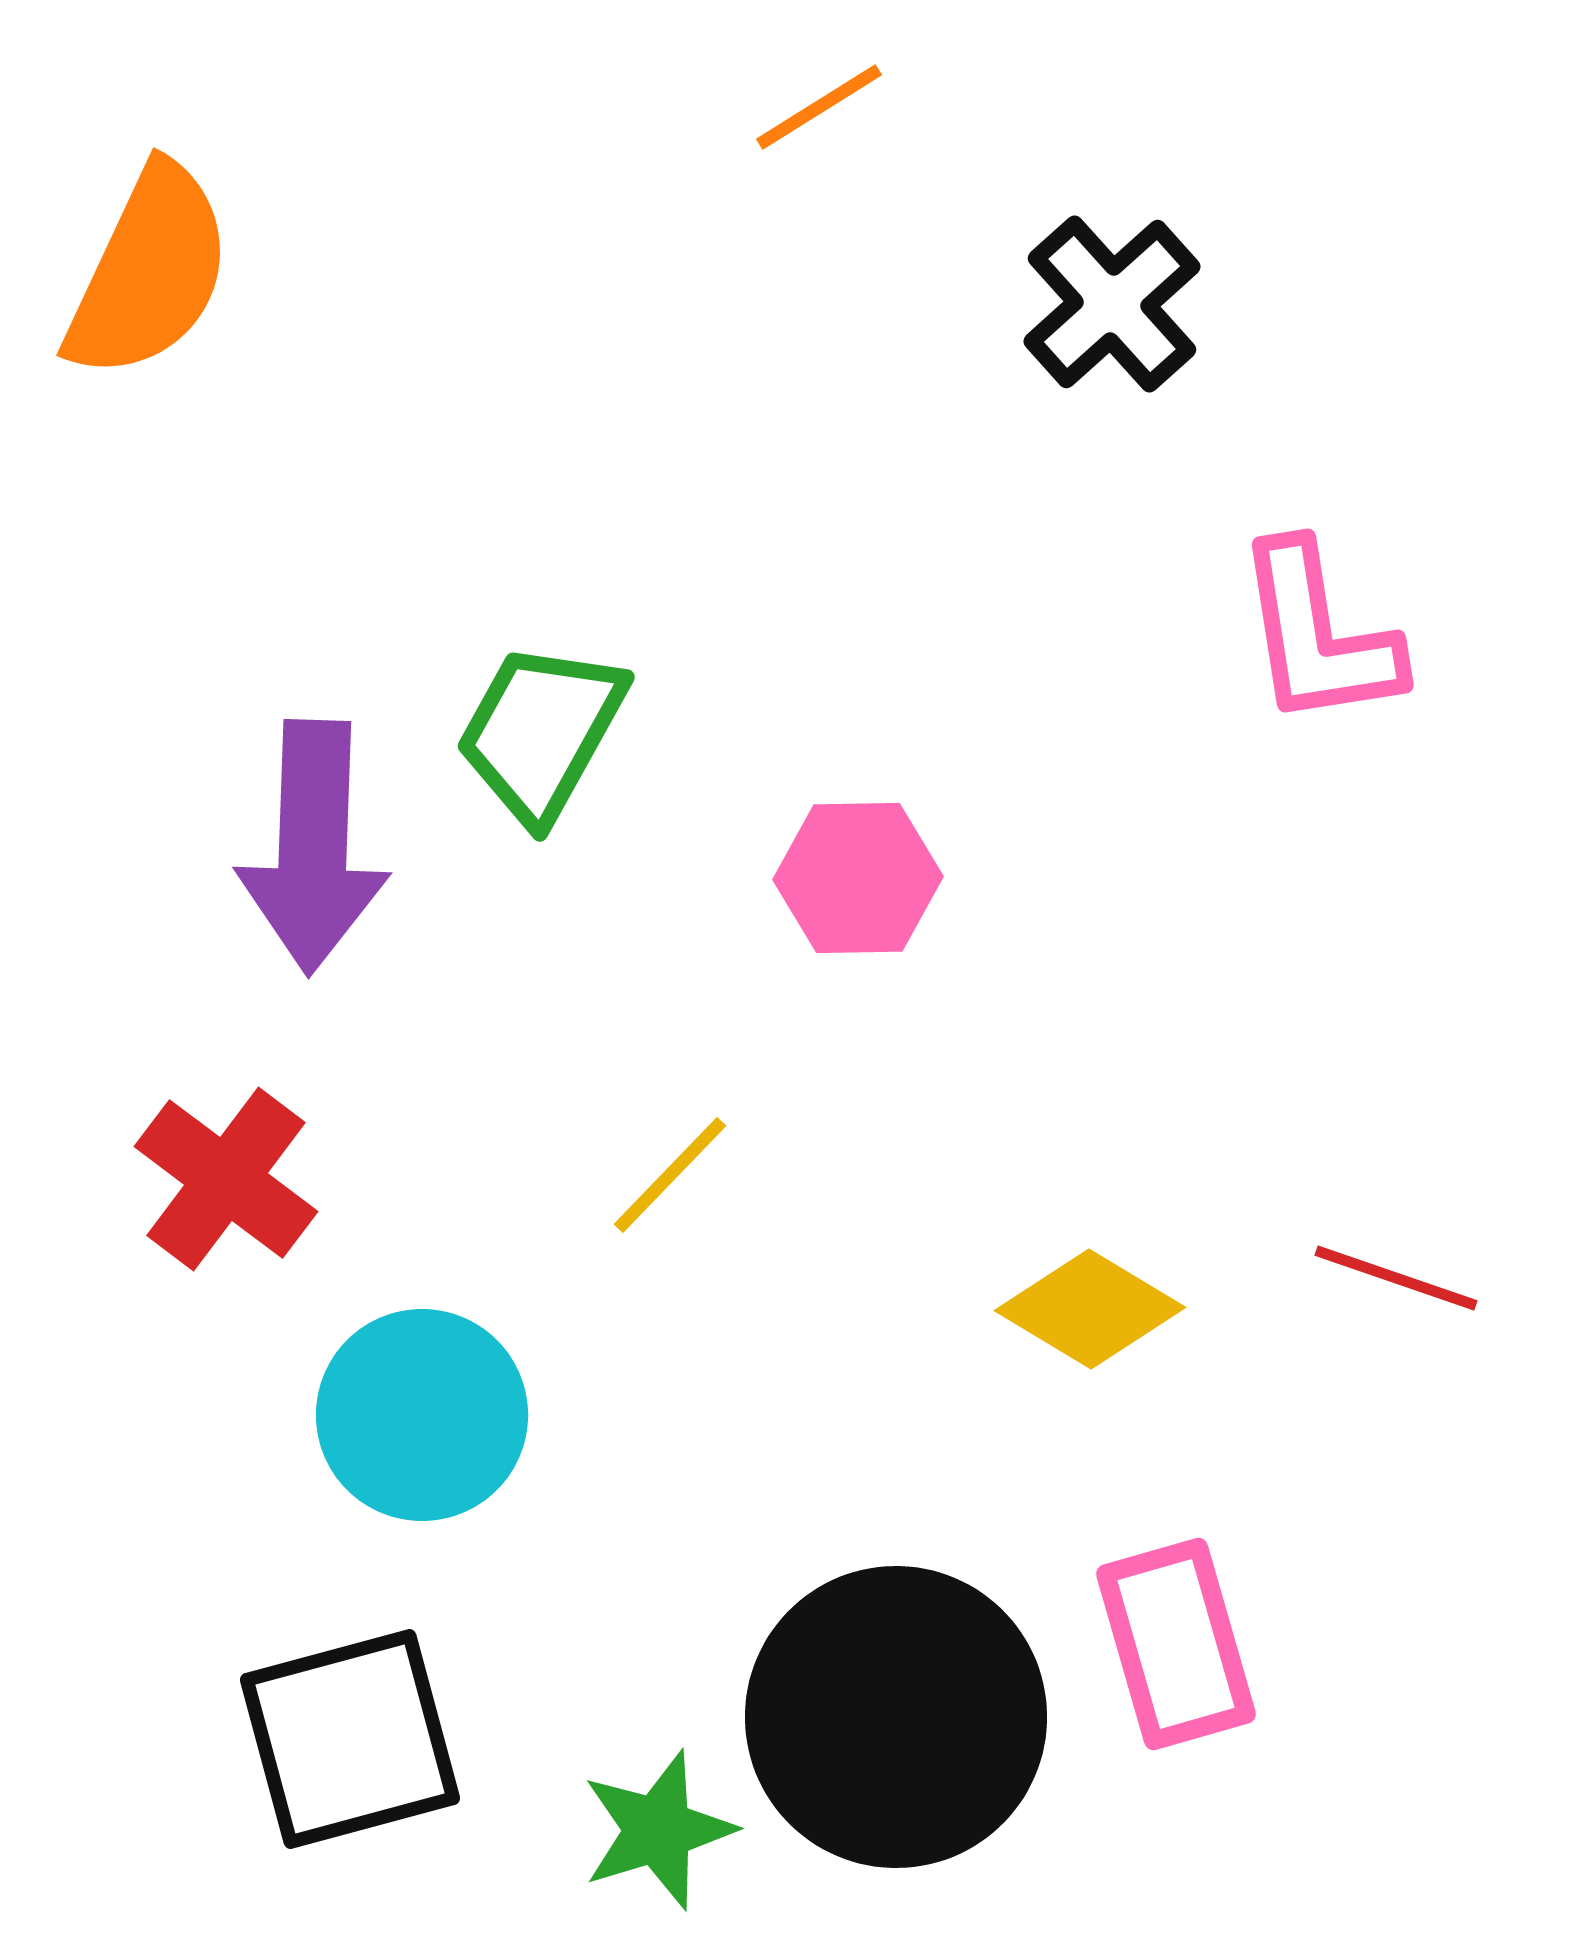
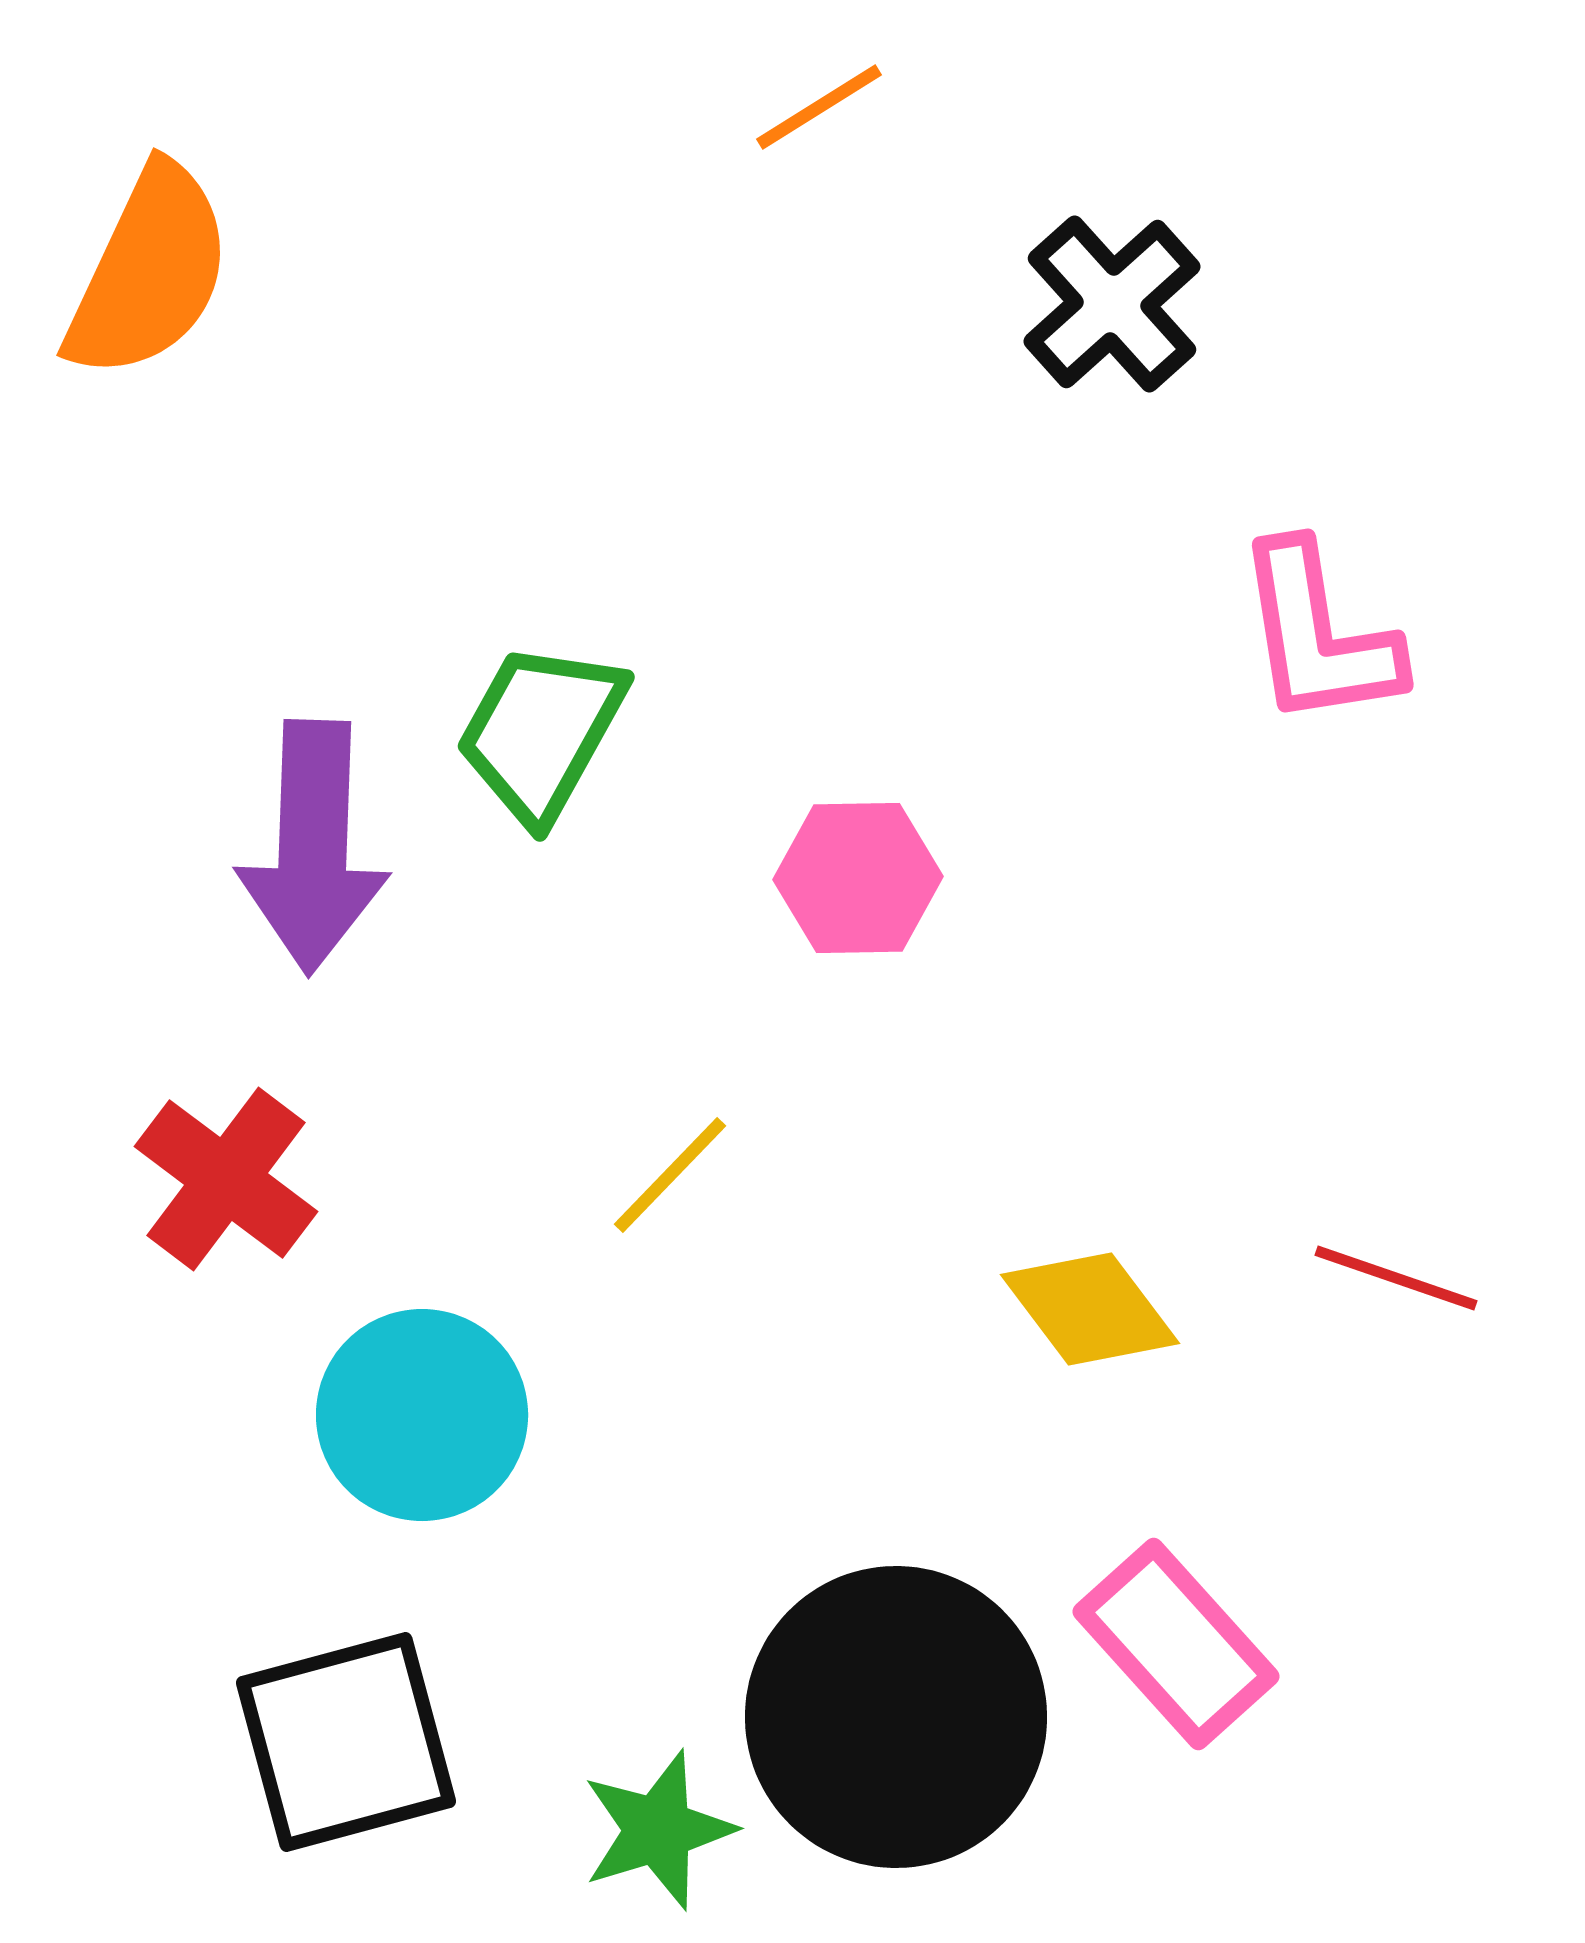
yellow diamond: rotated 22 degrees clockwise
pink rectangle: rotated 26 degrees counterclockwise
black square: moved 4 px left, 3 px down
